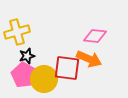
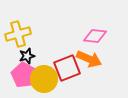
yellow cross: moved 1 px right, 2 px down
red square: rotated 28 degrees counterclockwise
